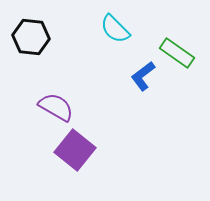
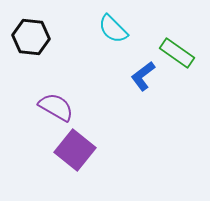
cyan semicircle: moved 2 px left
